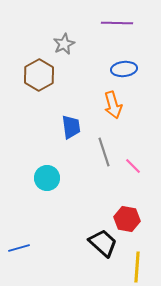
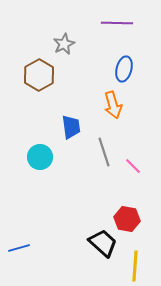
blue ellipse: rotated 70 degrees counterclockwise
cyan circle: moved 7 px left, 21 px up
yellow line: moved 2 px left, 1 px up
